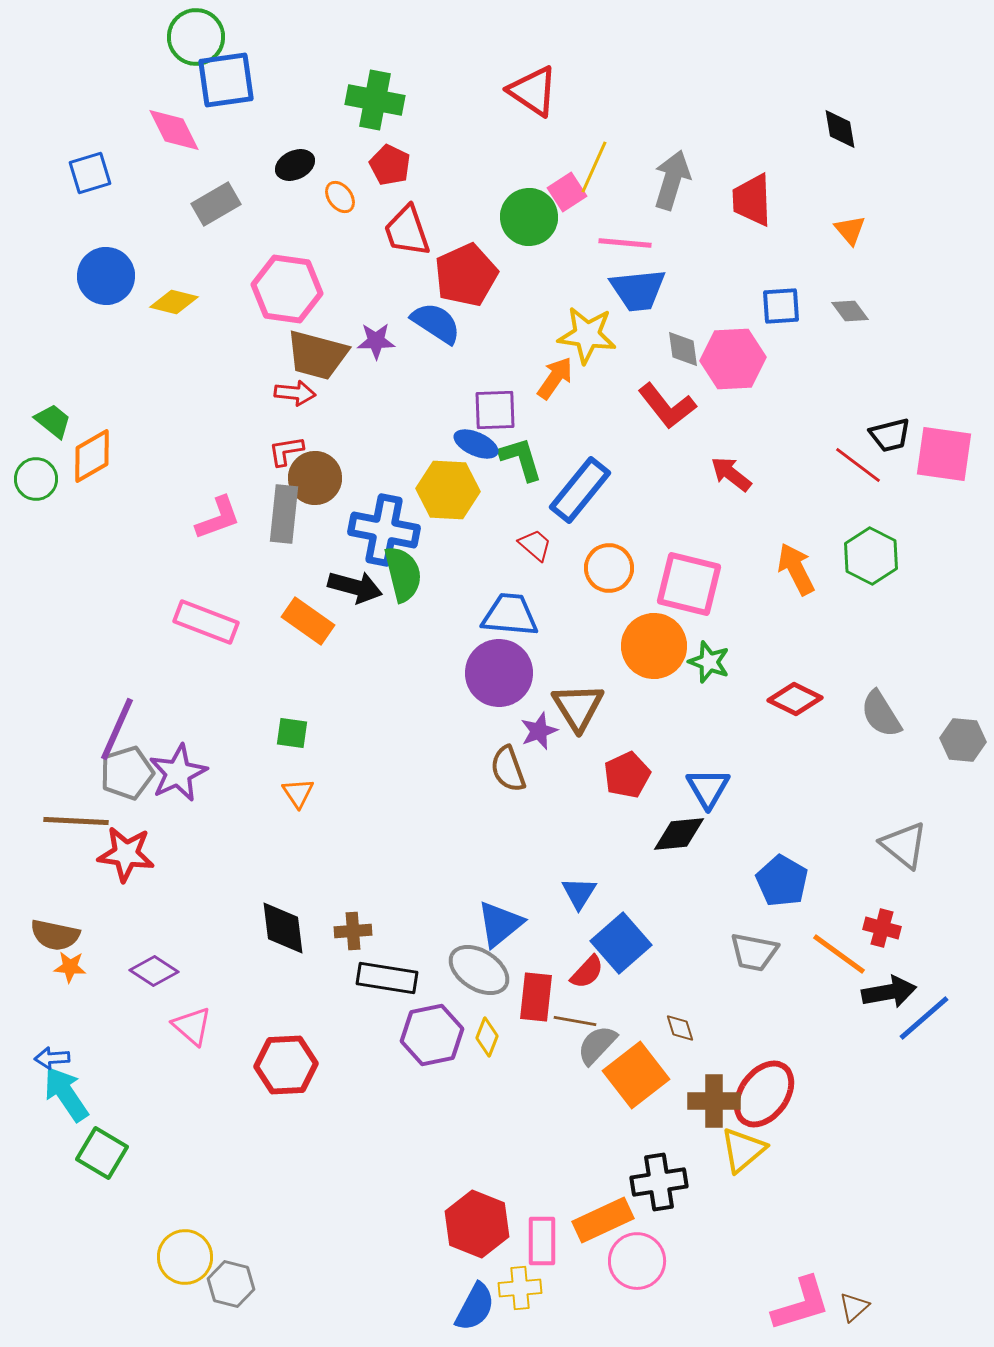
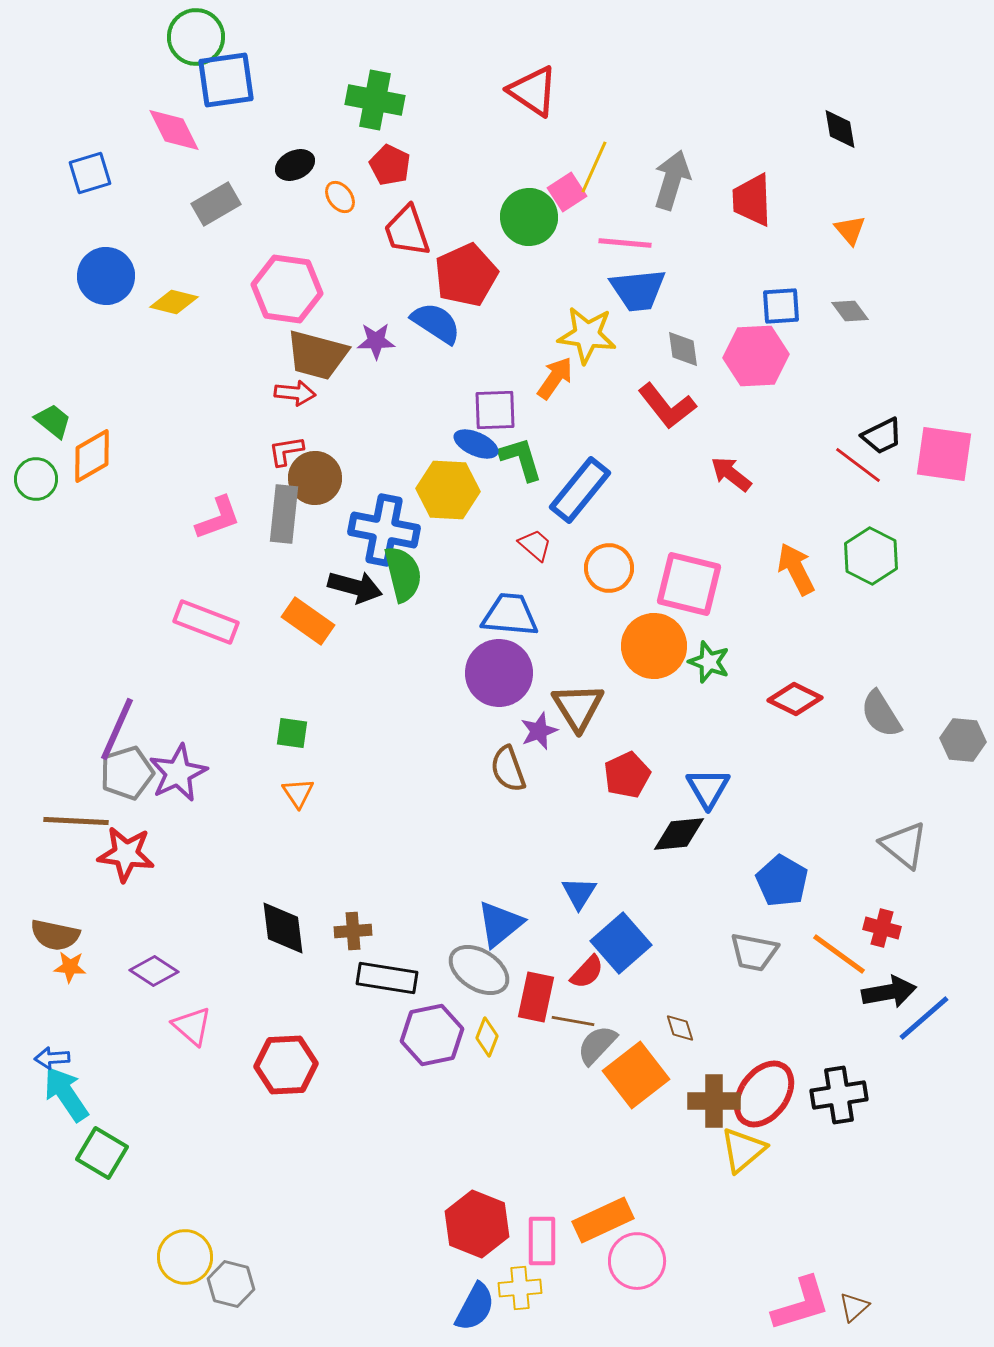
pink hexagon at (733, 359): moved 23 px right, 3 px up
black trapezoid at (890, 435): moved 8 px left, 1 px down; rotated 12 degrees counterclockwise
red rectangle at (536, 997): rotated 6 degrees clockwise
brown line at (575, 1021): moved 2 px left
black cross at (659, 1182): moved 180 px right, 87 px up
